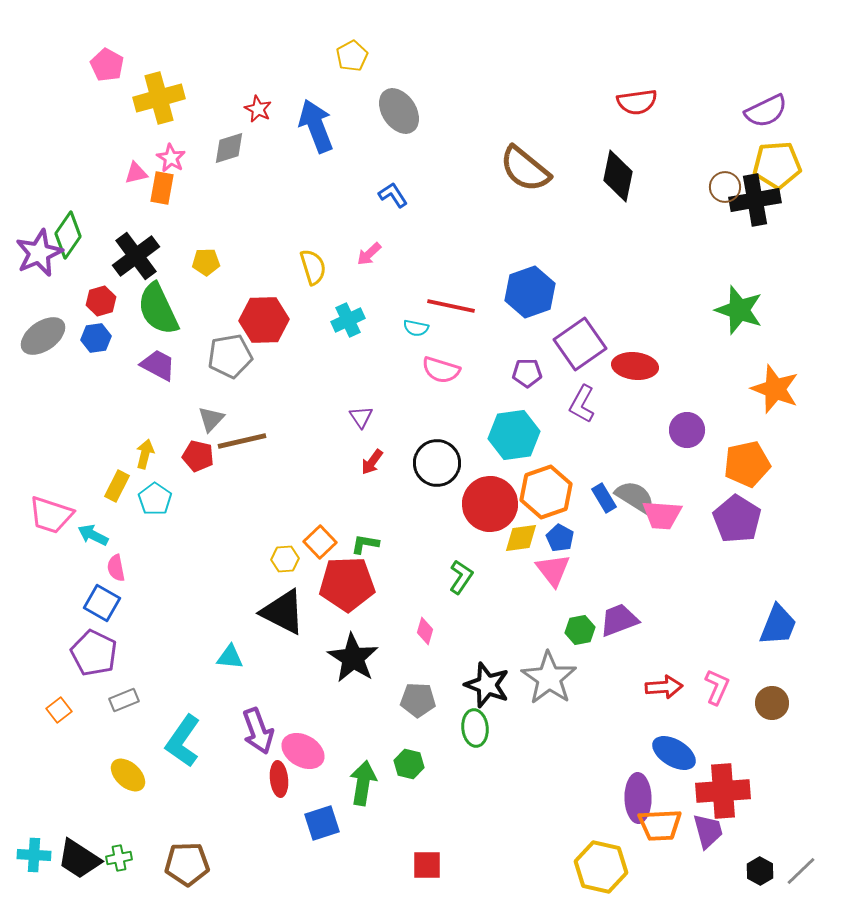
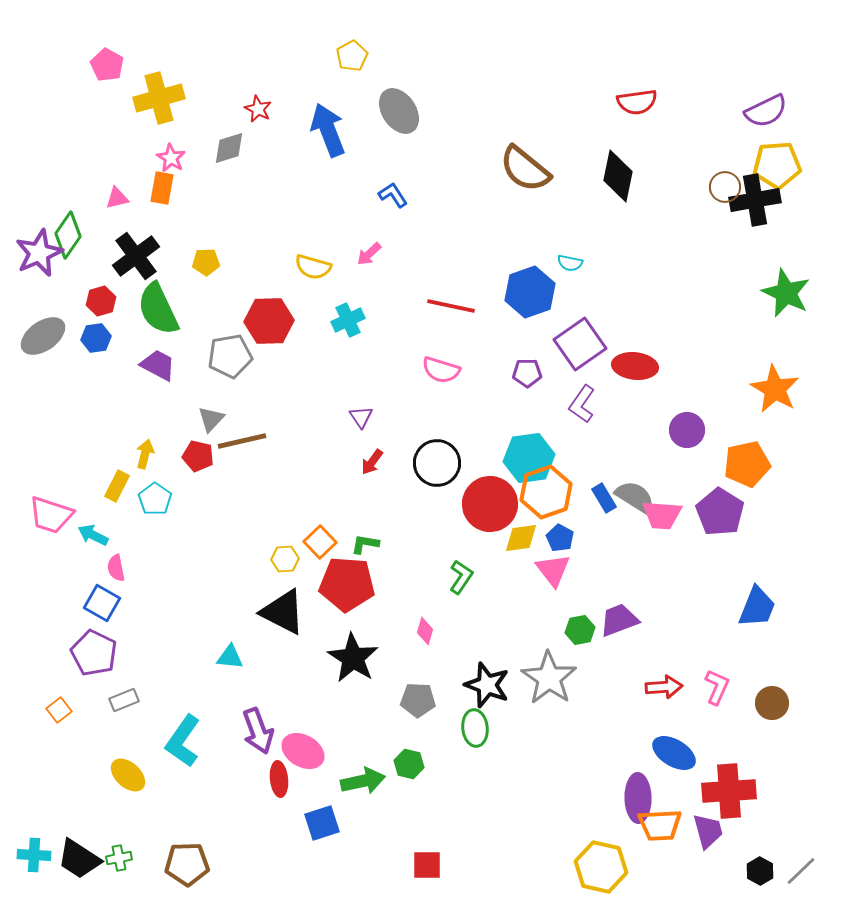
blue arrow at (316, 126): moved 12 px right, 4 px down
pink triangle at (136, 173): moved 19 px left, 25 px down
yellow semicircle at (313, 267): rotated 123 degrees clockwise
green star at (739, 310): moved 47 px right, 17 px up; rotated 6 degrees clockwise
red hexagon at (264, 320): moved 5 px right, 1 px down
cyan semicircle at (416, 328): moved 154 px right, 65 px up
orange star at (775, 389): rotated 9 degrees clockwise
purple L-shape at (582, 404): rotated 6 degrees clockwise
cyan hexagon at (514, 435): moved 15 px right, 23 px down
purple pentagon at (737, 519): moved 17 px left, 7 px up
red pentagon at (347, 584): rotated 6 degrees clockwise
blue trapezoid at (778, 625): moved 21 px left, 18 px up
green arrow at (363, 783): moved 2 px up; rotated 69 degrees clockwise
red cross at (723, 791): moved 6 px right
